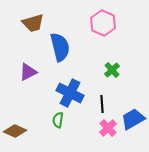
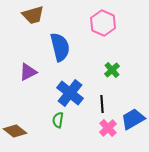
brown trapezoid: moved 8 px up
blue cross: rotated 12 degrees clockwise
brown diamond: rotated 15 degrees clockwise
